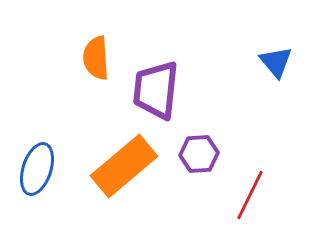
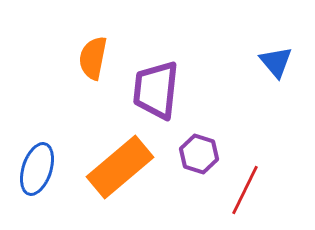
orange semicircle: moved 3 px left; rotated 15 degrees clockwise
purple hexagon: rotated 21 degrees clockwise
orange rectangle: moved 4 px left, 1 px down
red line: moved 5 px left, 5 px up
